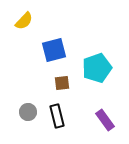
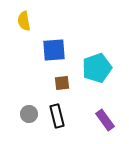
yellow semicircle: rotated 126 degrees clockwise
blue square: rotated 10 degrees clockwise
gray circle: moved 1 px right, 2 px down
